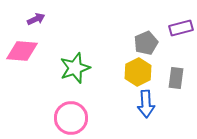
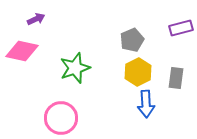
gray pentagon: moved 14 px left, 3 px up
pink diamond: rotated 8 degrees clockwise
pink circle: moved 10 px left
